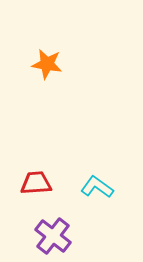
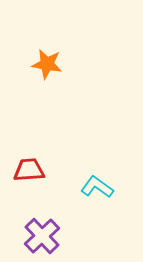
red trapezoid: moved 7 px left, 13 px up
purple cross: moved 11 px left; rotated 9 degrees clockwise
